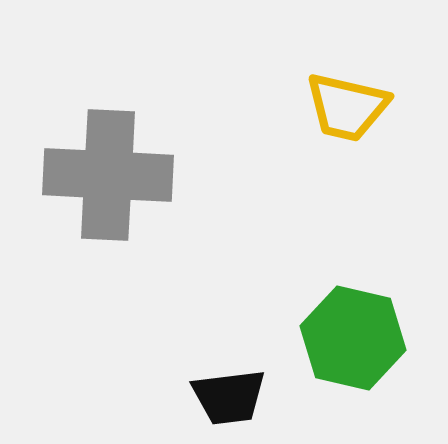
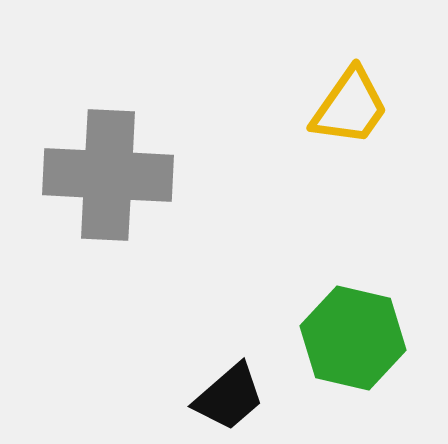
yellow trapezoid: moved 3 px right; rotated 68 degrees counterclockwise
black trapezoid: rotated 34 degrees counterclockwise
